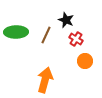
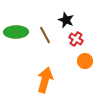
brown line: moved 1 px left; rotated 54 degrees counterclockwise
